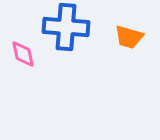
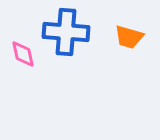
blue cross: moved 5 px down
